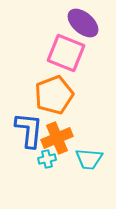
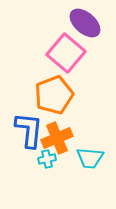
purple ellipse: moved 2 px right
pink square: rotated 18 degrees clockwise
cyan trapezoid: moved 1 px right, 1 px up
